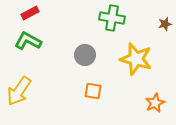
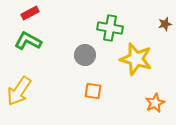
green cross: moved 2 px left, 10 px down
